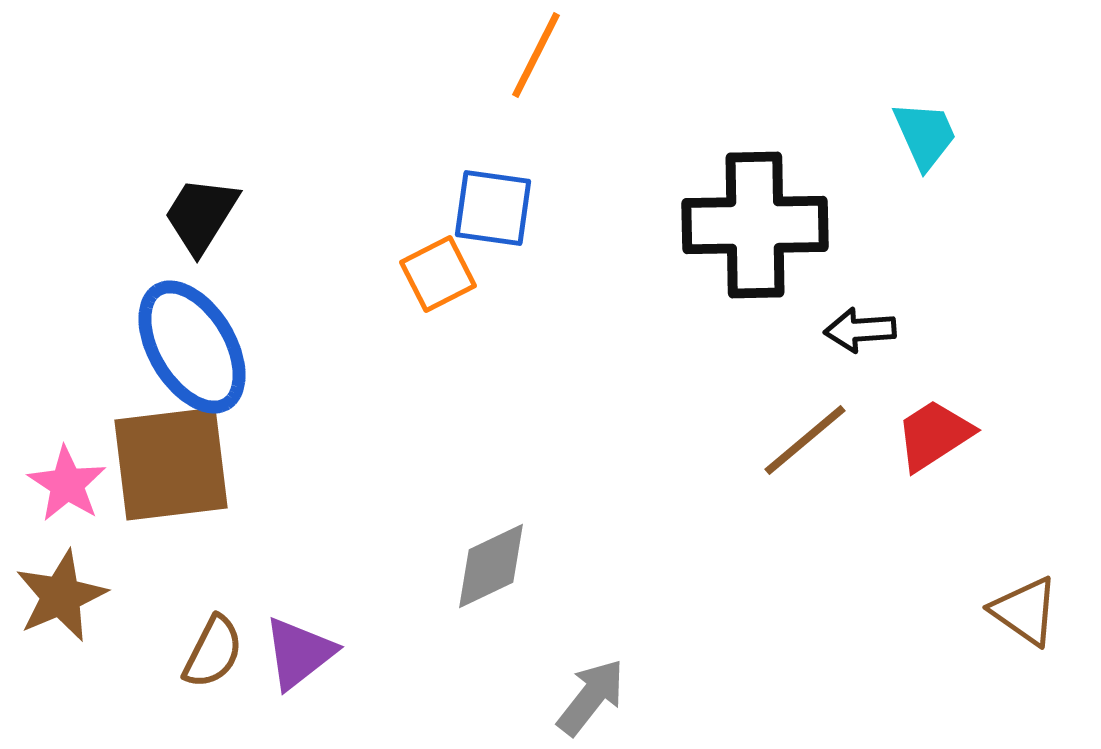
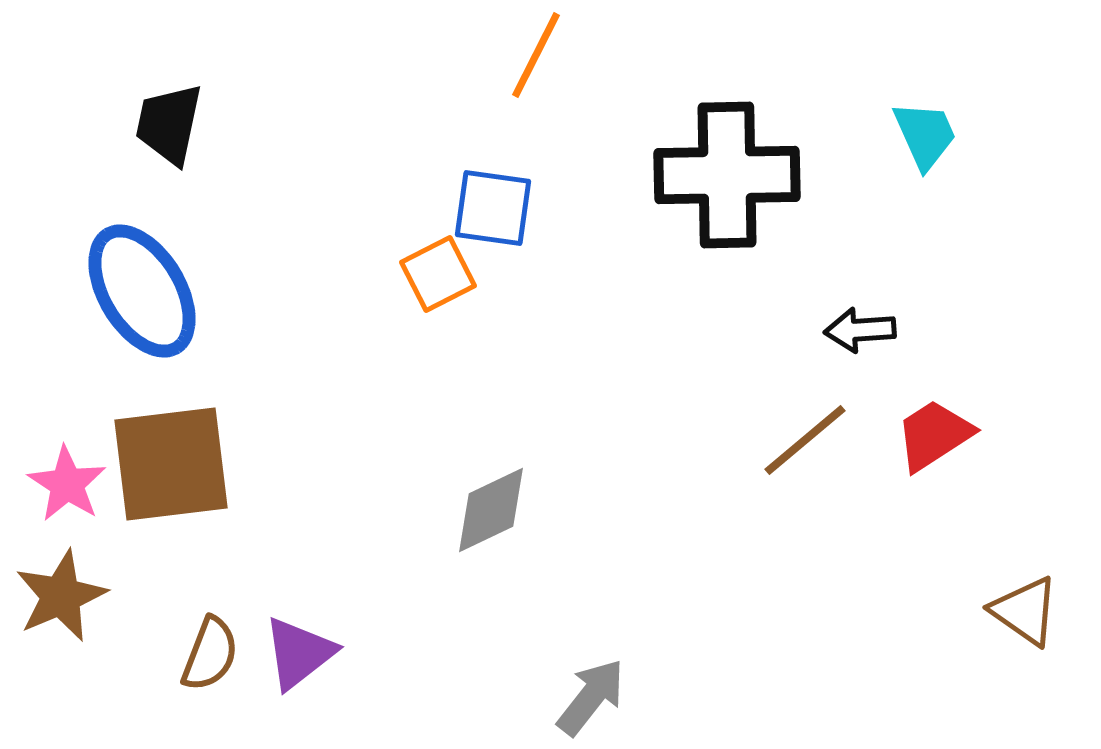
black trapezoid: moved 32 px left, 91 px up; rotated 20 degrees counterclockwise
black cross: moved 28 px left, 50 px up
blue ellipse: moved 50 px left, 56 px up
gray diamond: moved 56 px up
brown semicircle: moved 3 px left, 2 px down; rotated 6 degrees counterclockwise
